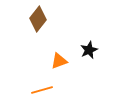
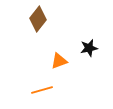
black star: moved 2 px up; rotated 12 degrees clockwise
